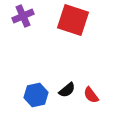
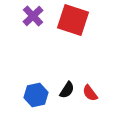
purple cross: moved 10 px right; rotated 20 degrees counterclockwise
black semicircle: rotated 18 degrees counterclockwise
red semicircle: moved 1 px left, 2 px up
